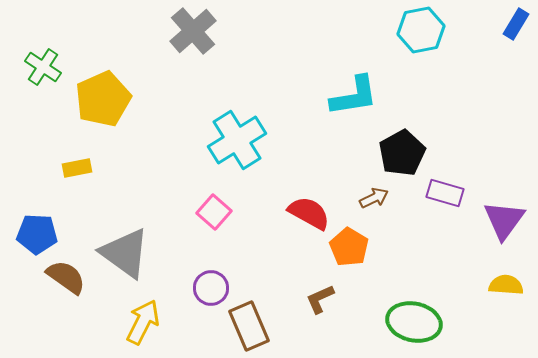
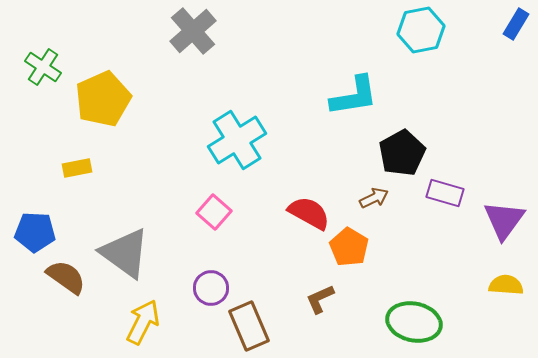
blue pentagon: moved 2 px left, 2 px up
